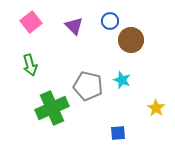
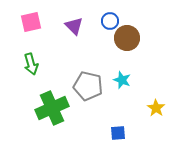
pink square: rotated 25 degrees clockwise
brown circle: moved 4 px left, 2 px up
green arrow: moved 1 px right, 1 px up
